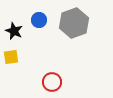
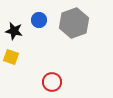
black star: rotated 12 degrees counterclockwise
yellow square: rotated 28 degrees clockwise
